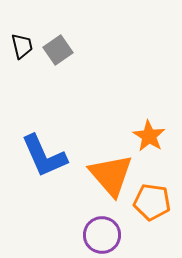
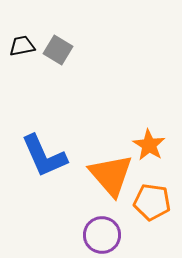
black trapezoid: rotated 88 degrees counterclockwise
gray square: rotated 24 degrees counterclockwise
orange star: moved 9 px down
